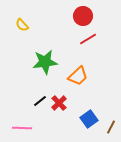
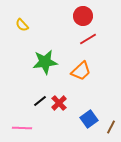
orange trapezoid: moved 3 px right, 5 px up
